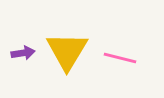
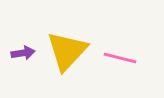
yellow triangle: rotated 12 degrees clockwise
